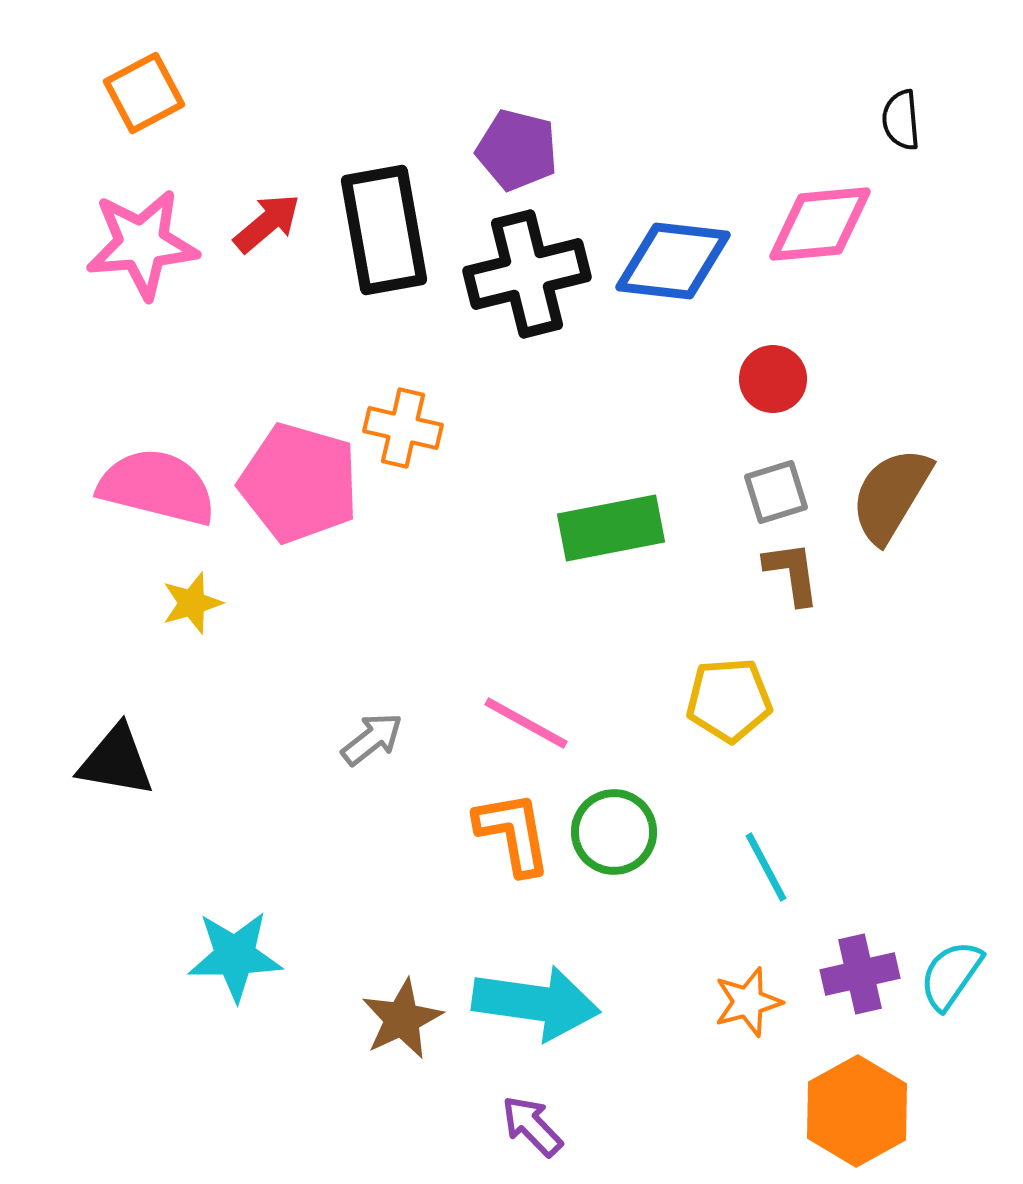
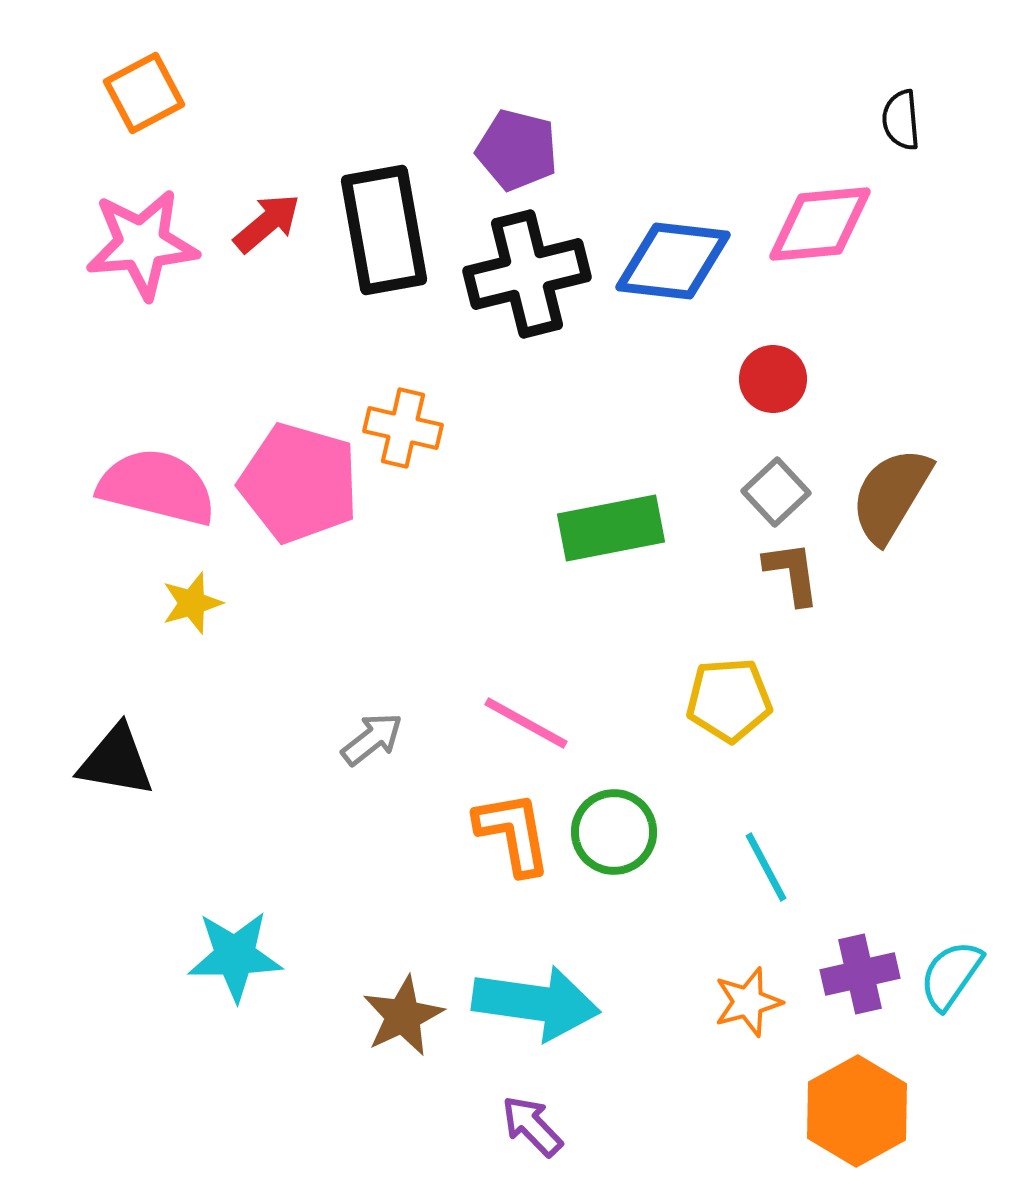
gray square: rotated 26 degrees counterclockwise
brown star: moved 1 px right, 3 px up
